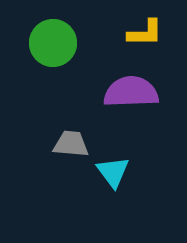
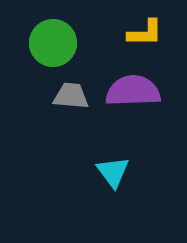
purple semicircle: moved 2 px right, 1 px up
gray trapezoid: moved 48 px up
